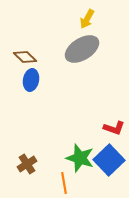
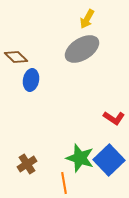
brown diamond: moved 9 px left
red L-shape: moved 10 px up; rotated 15 degrees clockwise
